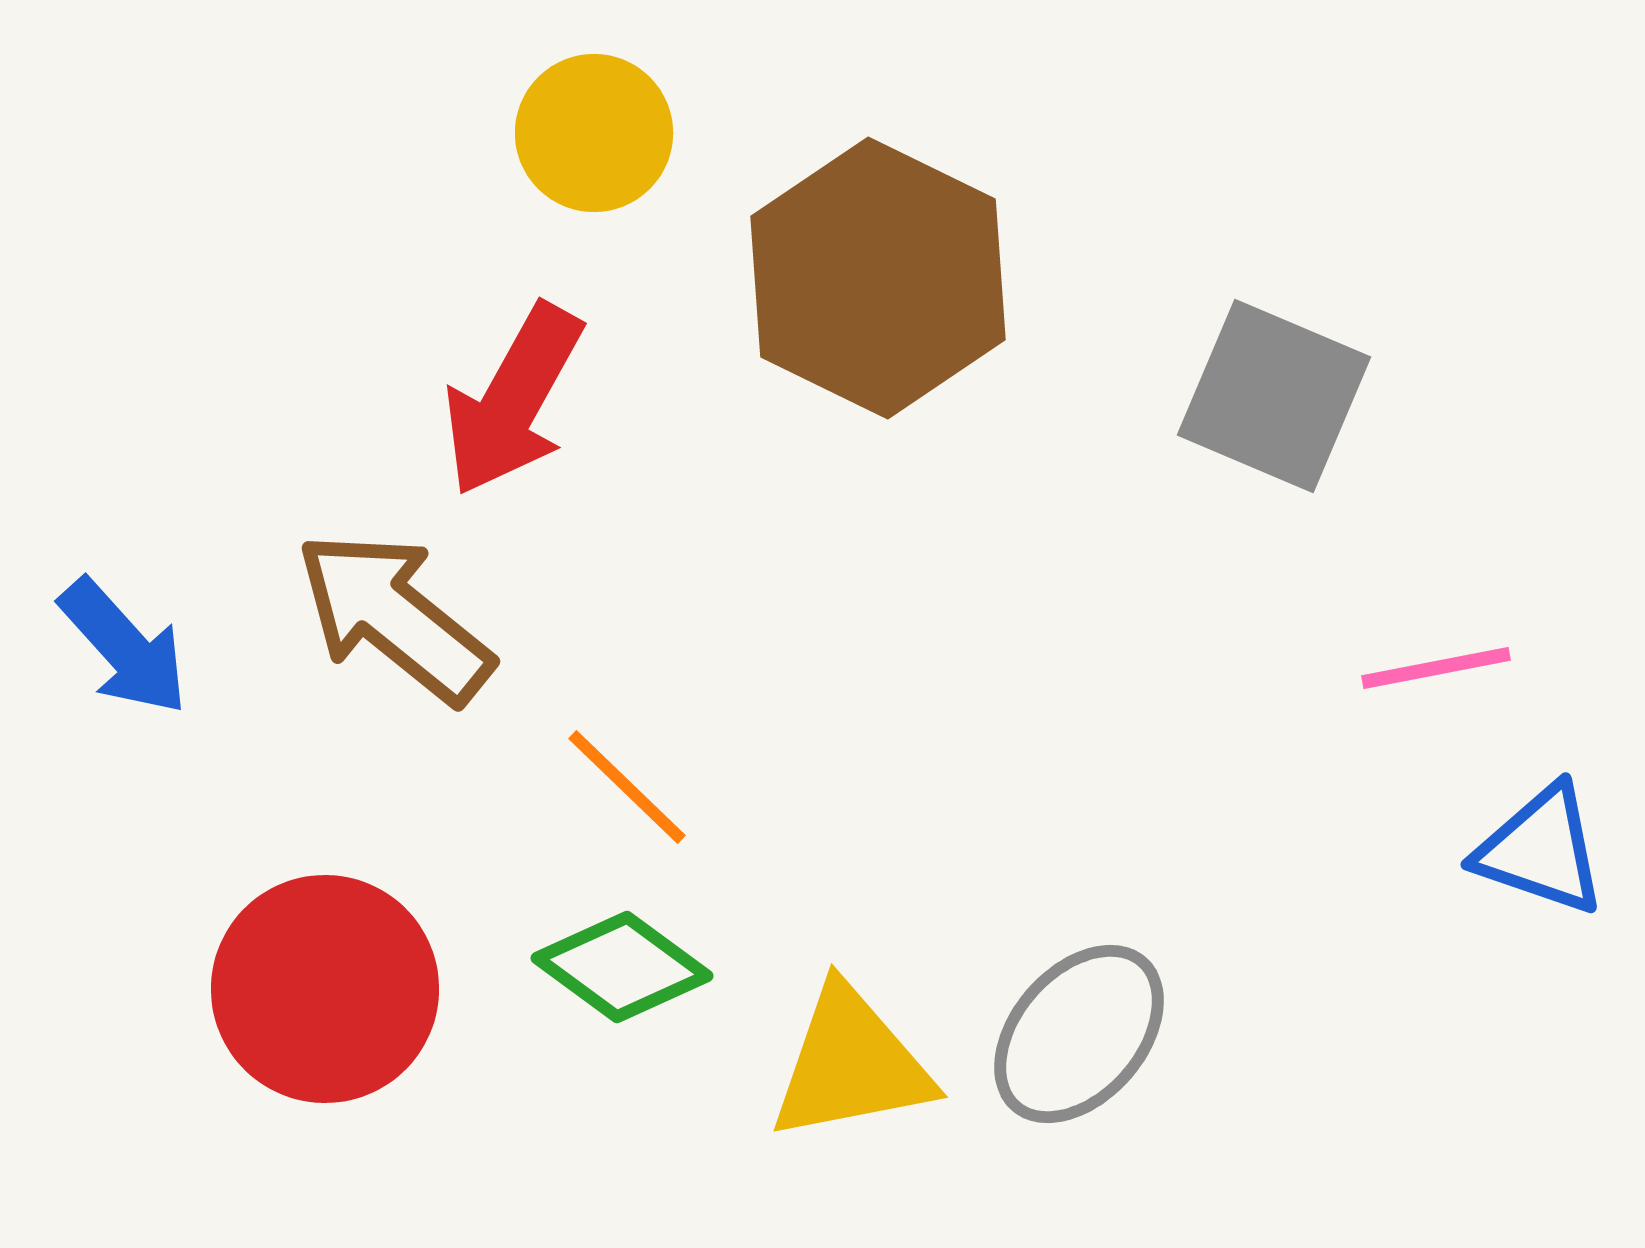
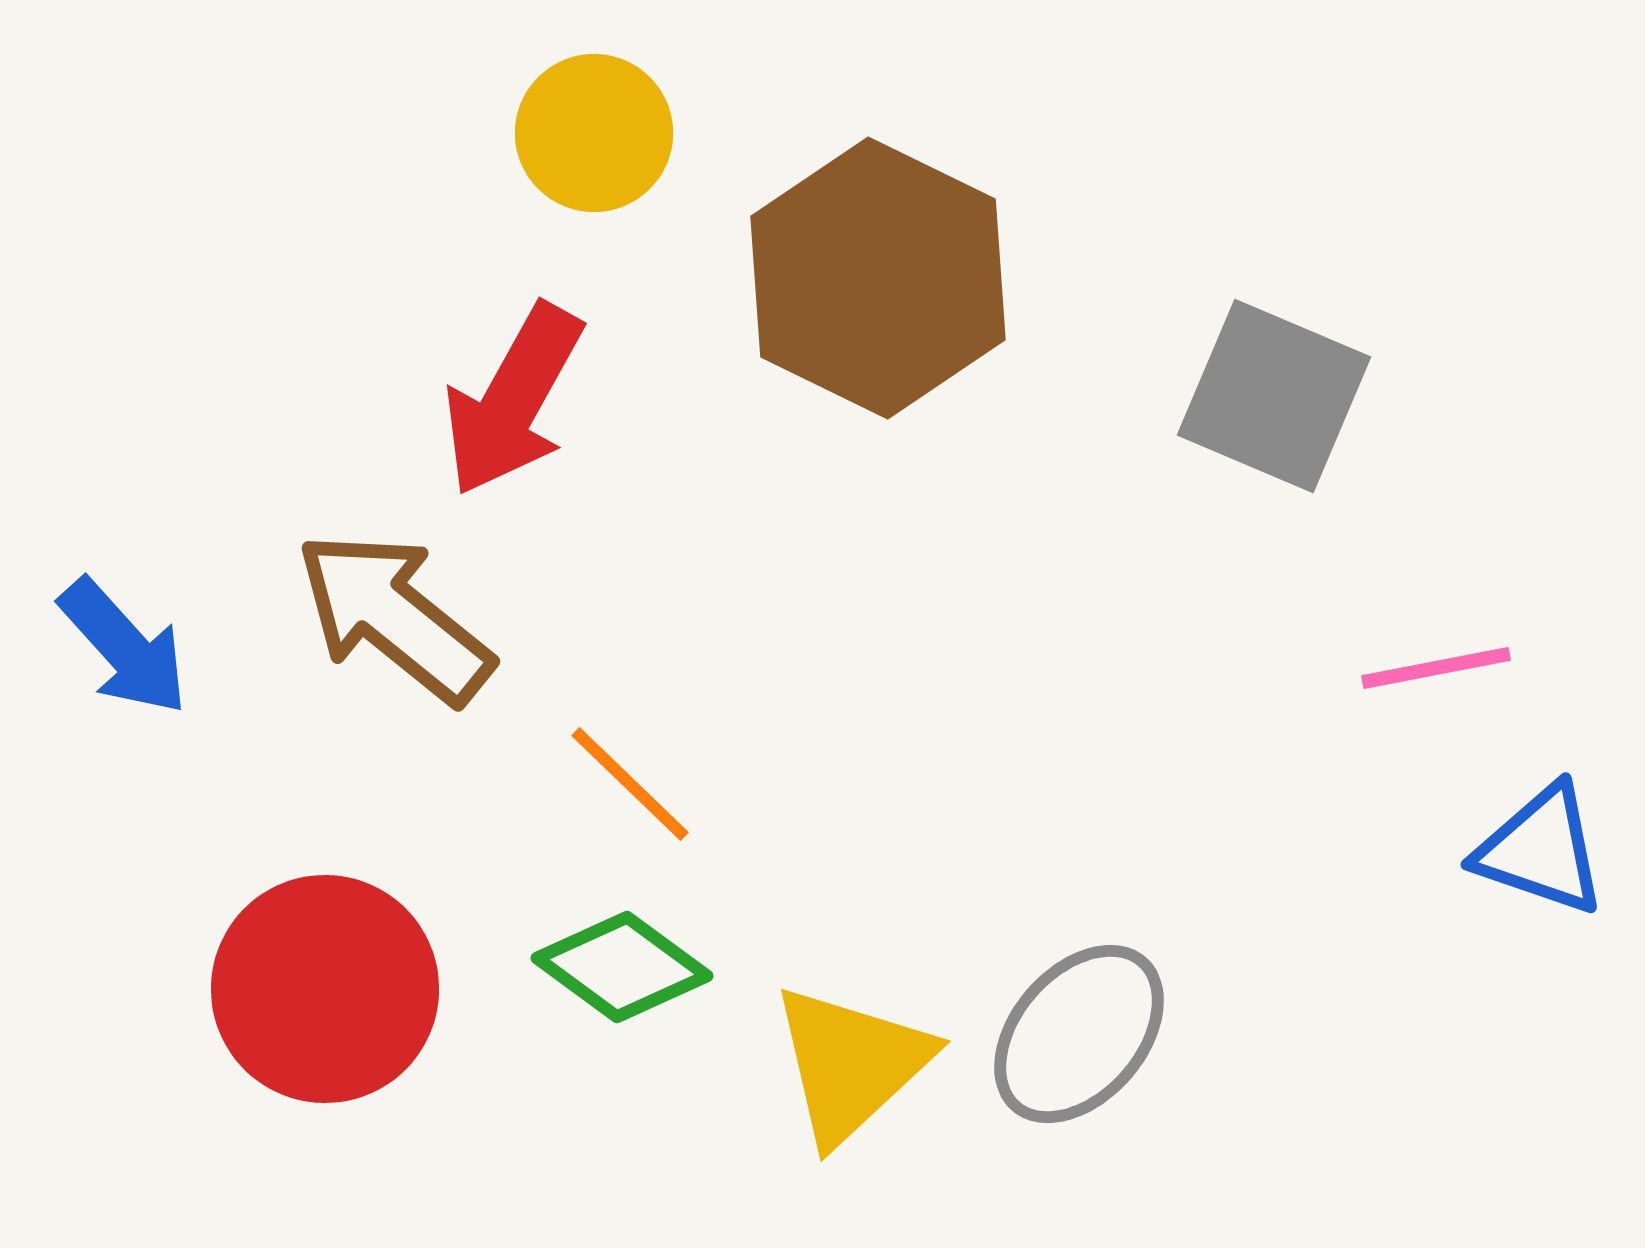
orange line: moved 3 px right, 3 px up
yellow triangle: rotated 32 degrees counterclockwise
